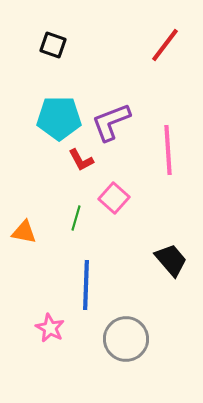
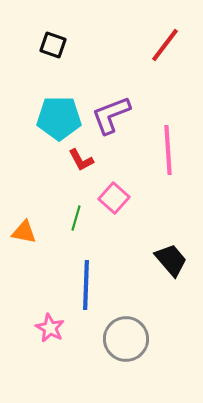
purple L-shape: moved 7 px up
